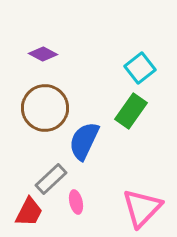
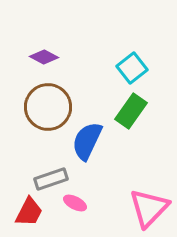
purple diamond: moved 1 px right, 3 px down
cyan square: moved 8 px left
brown circle: moved 3 px right, 1 px up
blue semicircle: moved 3 px right
gray rectangle: rotated 24 degrees clockwise
pink ellipse: moved 1 px left, 1 px down; rotated 50 degrees counterclockwise
pink triangle: moved 7 px right
